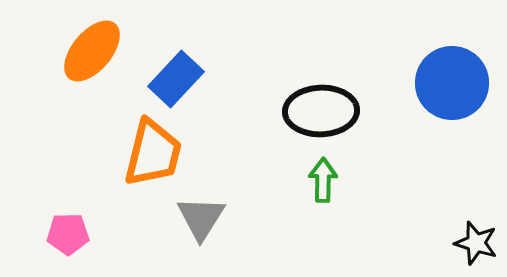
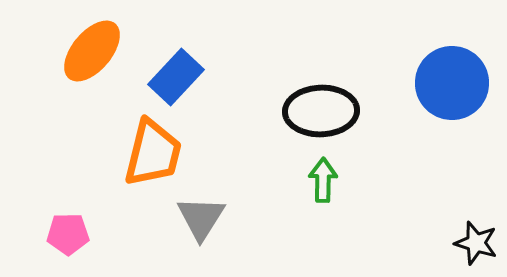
blue rectangle: moved 2 px up
